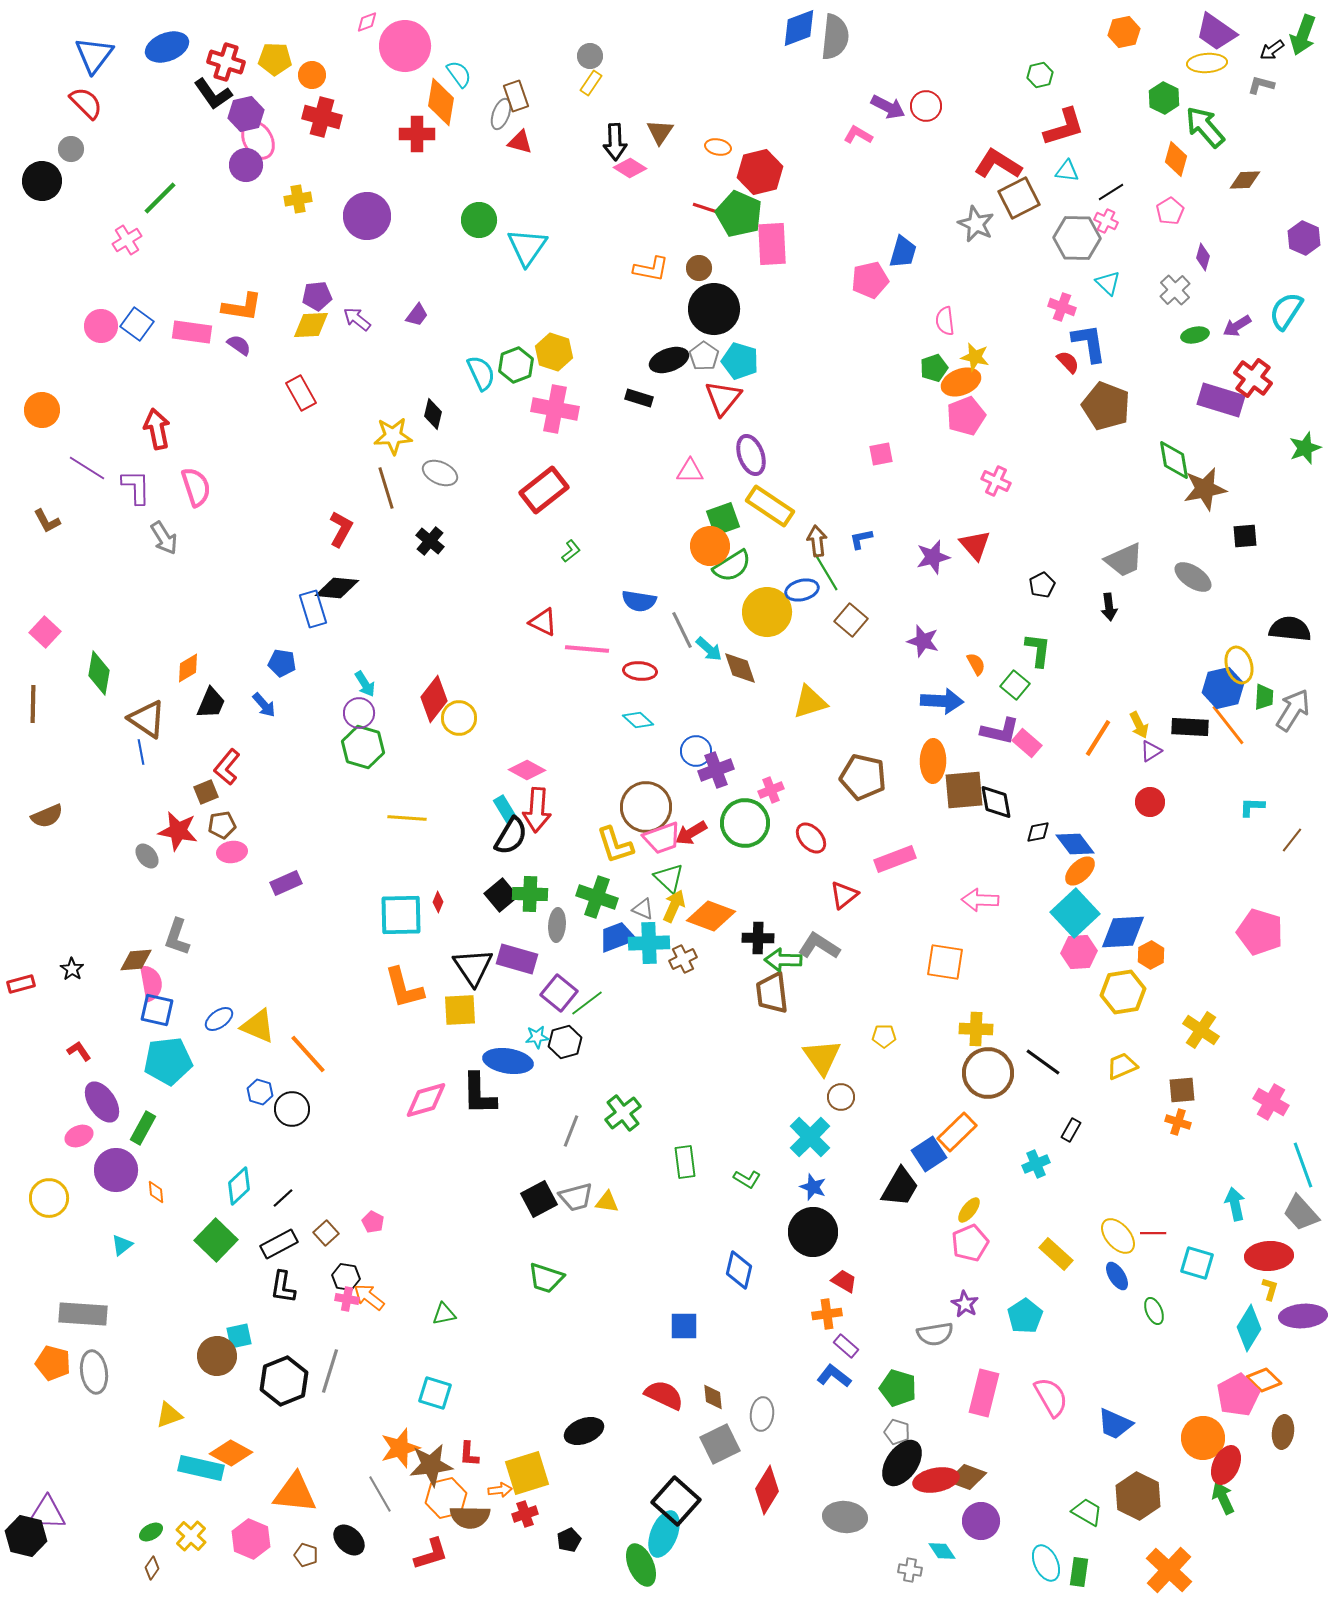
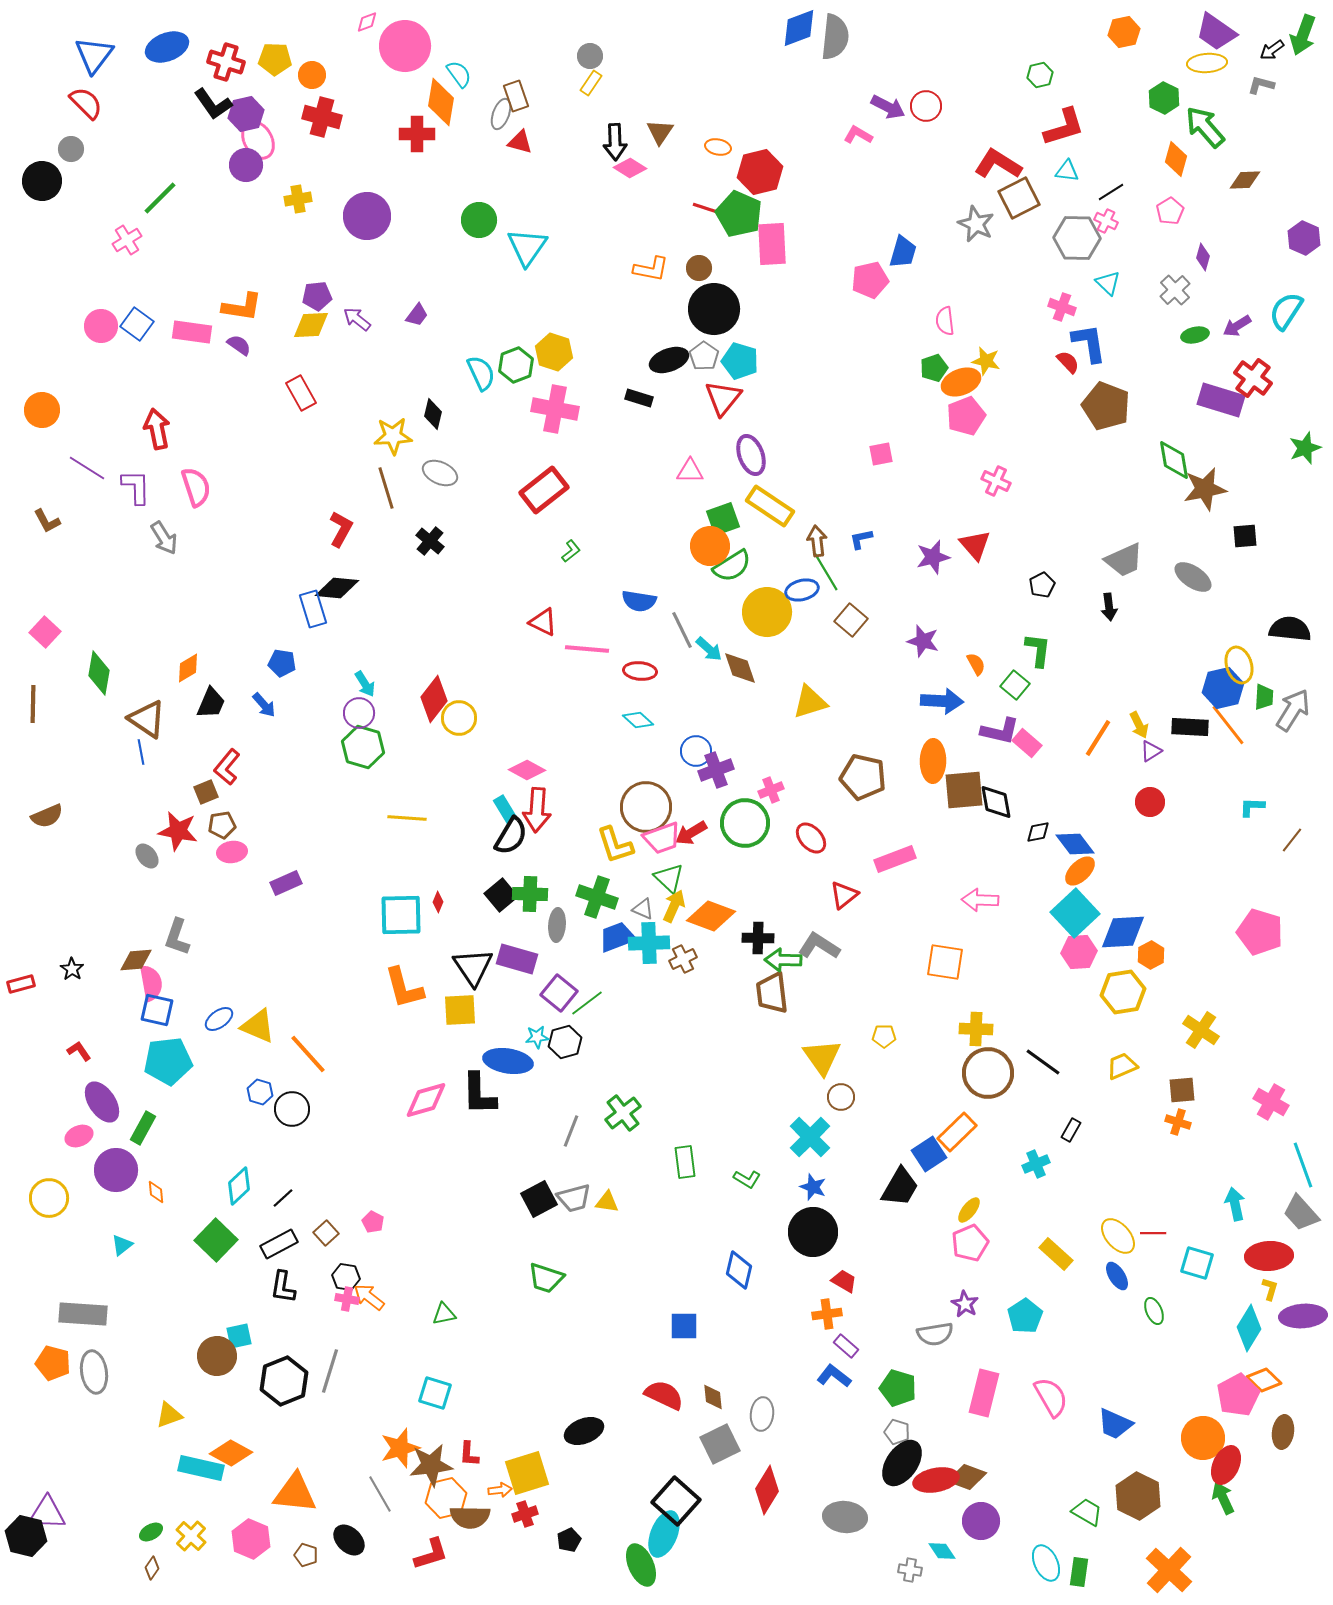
black L-shape at (213, 94): moved 10 px down
yellow star at (975, 357): moved 11 px right, 4 px down
gray trapezoid at (576, 1197): moved 2 px left, 1 px down
